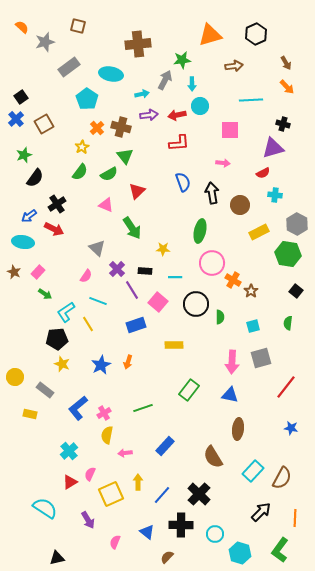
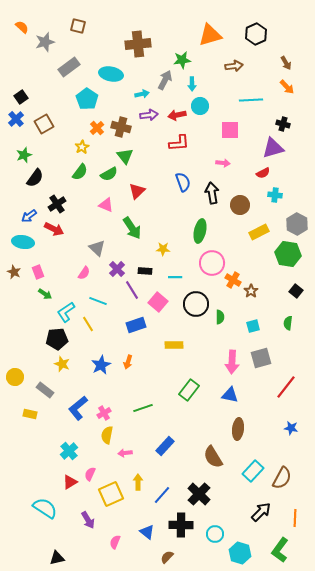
pink rectangle at (38, 272): rotated 64 degrees counterclockwise
pink semicircle at (86, 276): moved 2 px left, 3 px up
